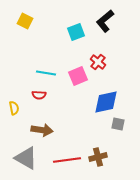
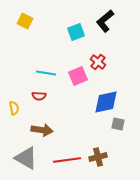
red semicircle: moved 1 px down
